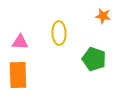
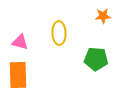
orange star: rotated 14 degrees counterclockwise
pink triangle: rotated 12 degrees clockwise
green pentagon: moved 2 px right; rotated 15 degrees counterclockwise
